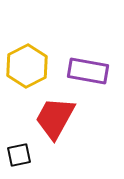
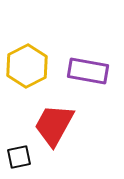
red trapezoid: moved 1 px left, 7 px down
black square: moved 2 px down
